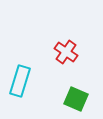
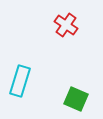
red cross: moved 27 px up
